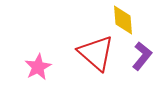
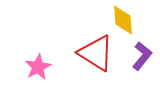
red triangle: rotated 9 degrees counterclockwise
